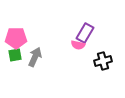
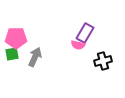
green square: moved 3 px left, 1 px up
